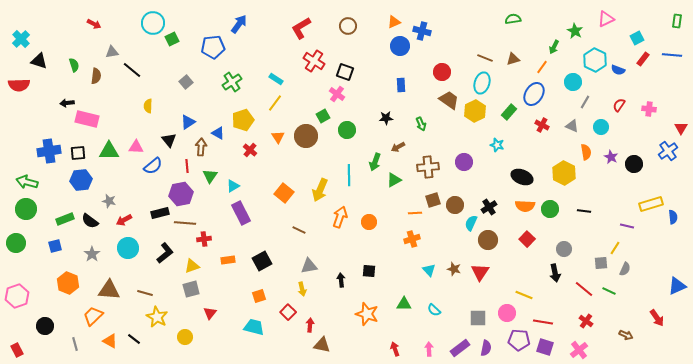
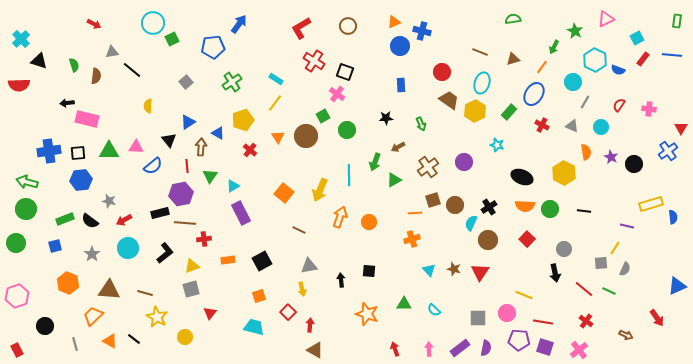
brown line at (485, 58): moved 5 px left, 6 px up
brown cross at (428, 167): rotated 30 degrees counterclockwise
brown triangle at (322, 345): moved 7 px left, 5 px down; rotated 18 degrees clockwise
